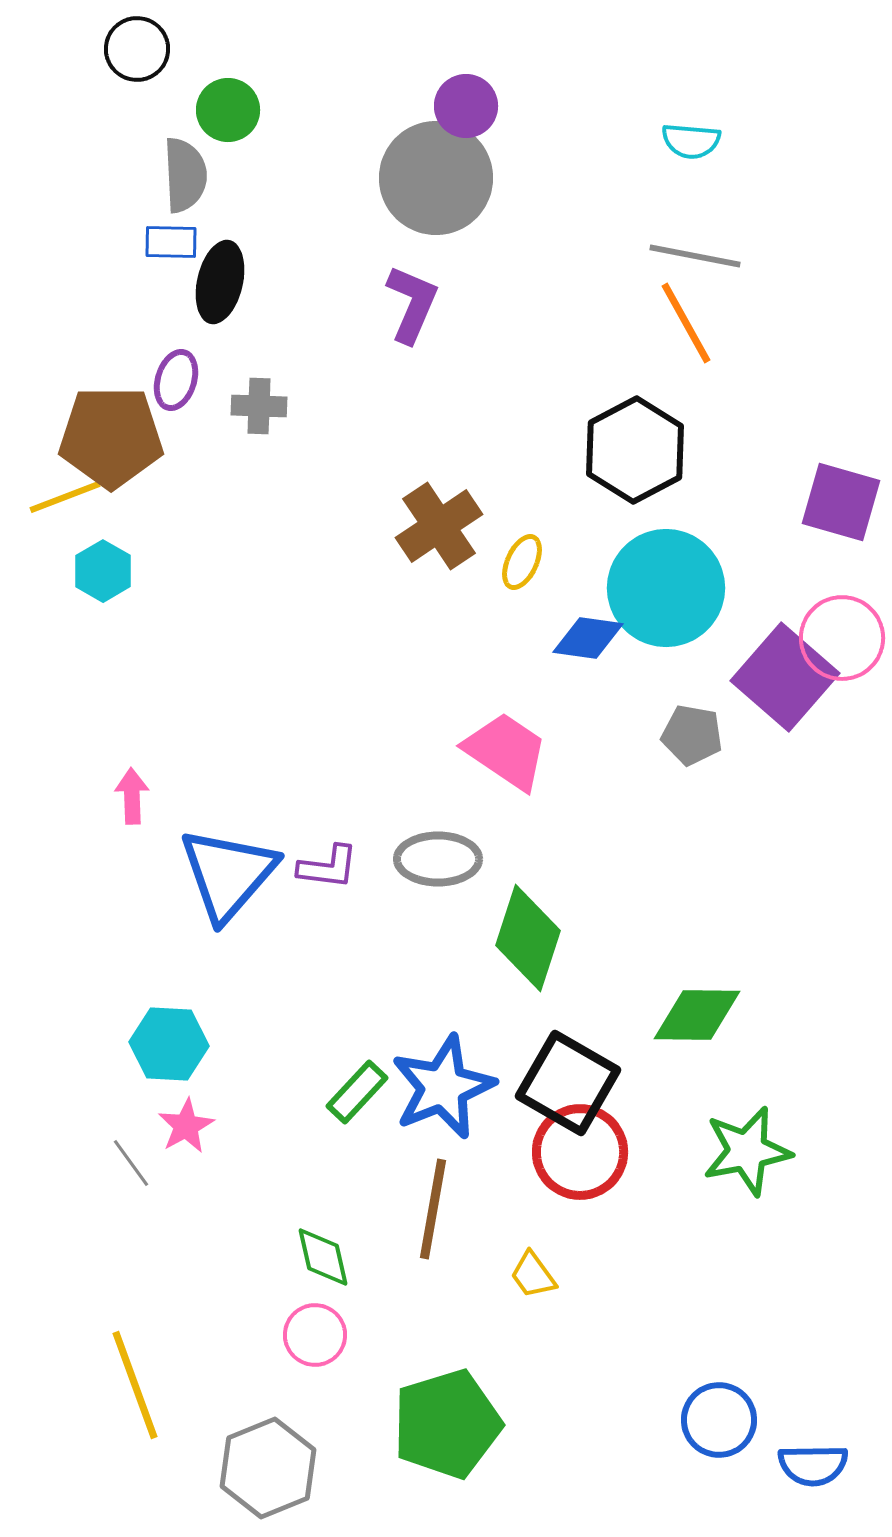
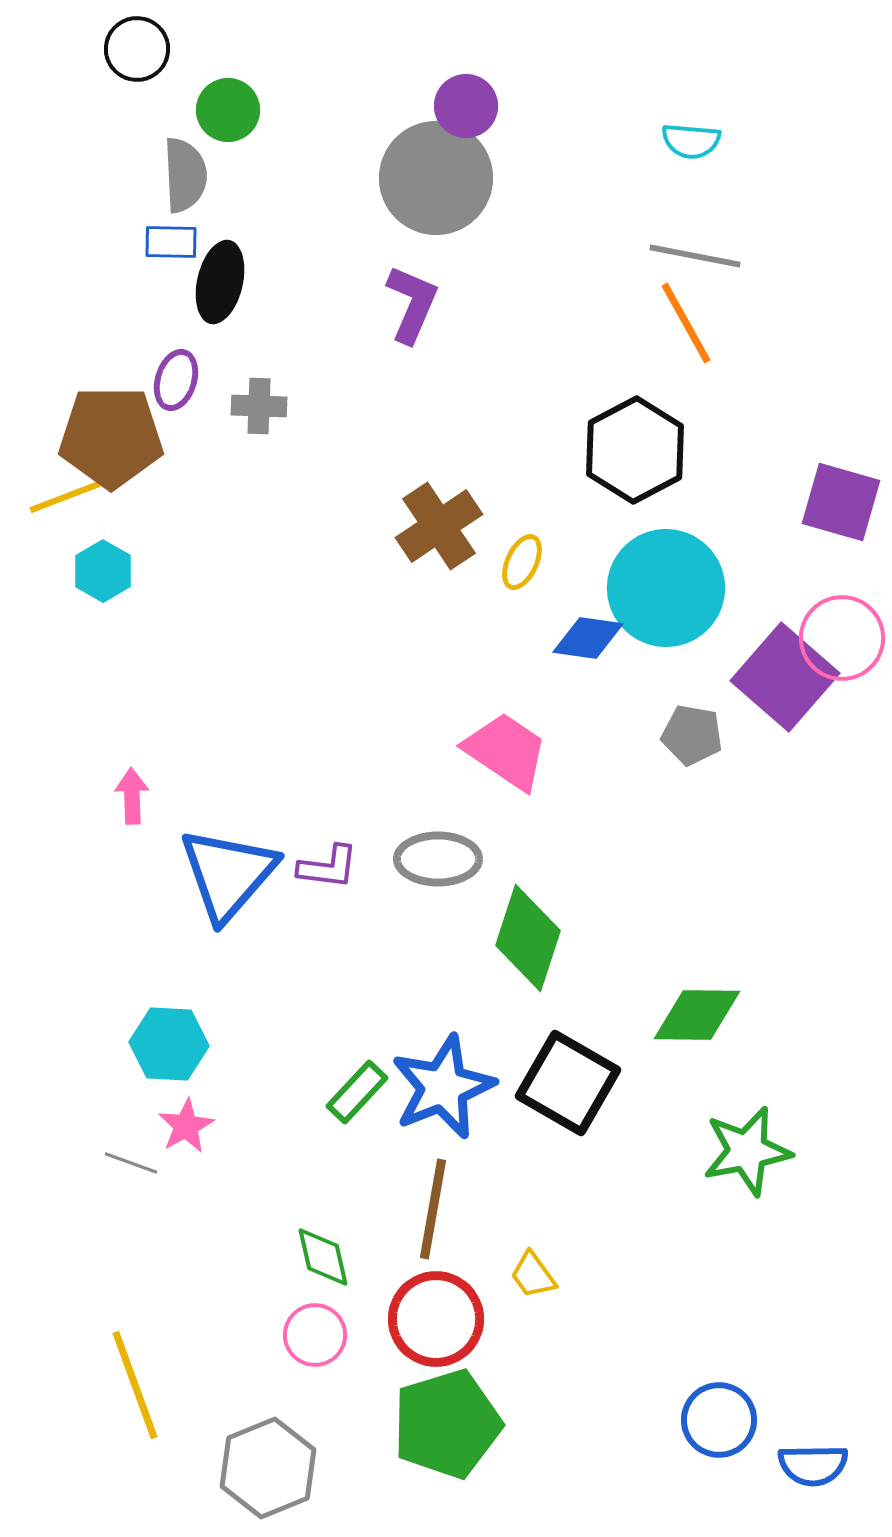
red circle at (580, 1152): moved 144 px left, 167 px down
gray line at (131, 1163): rotated 34 degrees counterclockwise
